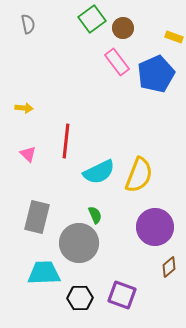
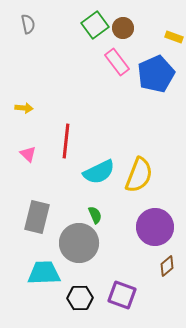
green square: moved 3 px right, 6 px down
brown diamond: moved 2 px left, 1 px up
